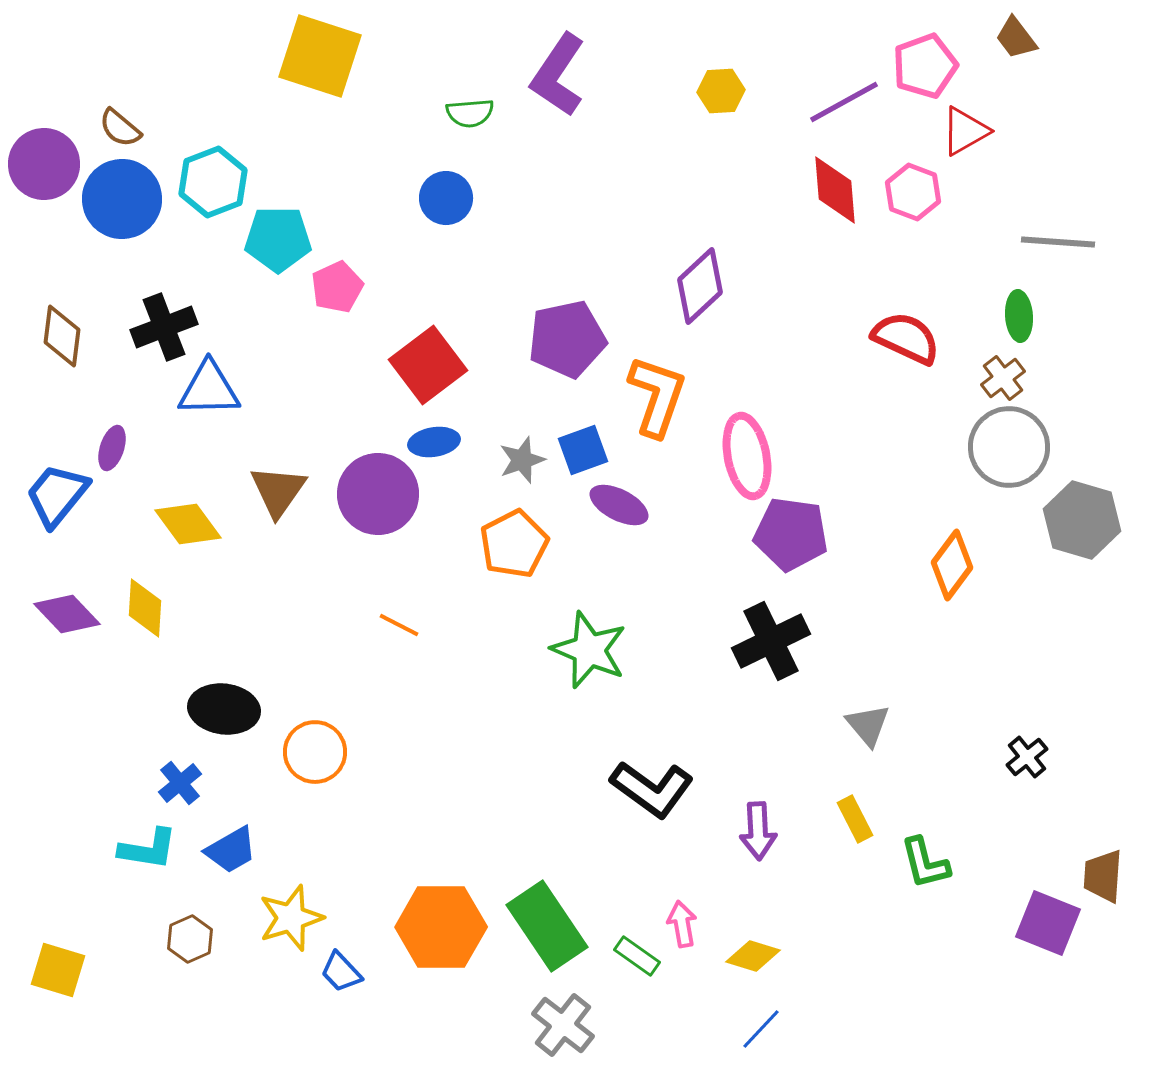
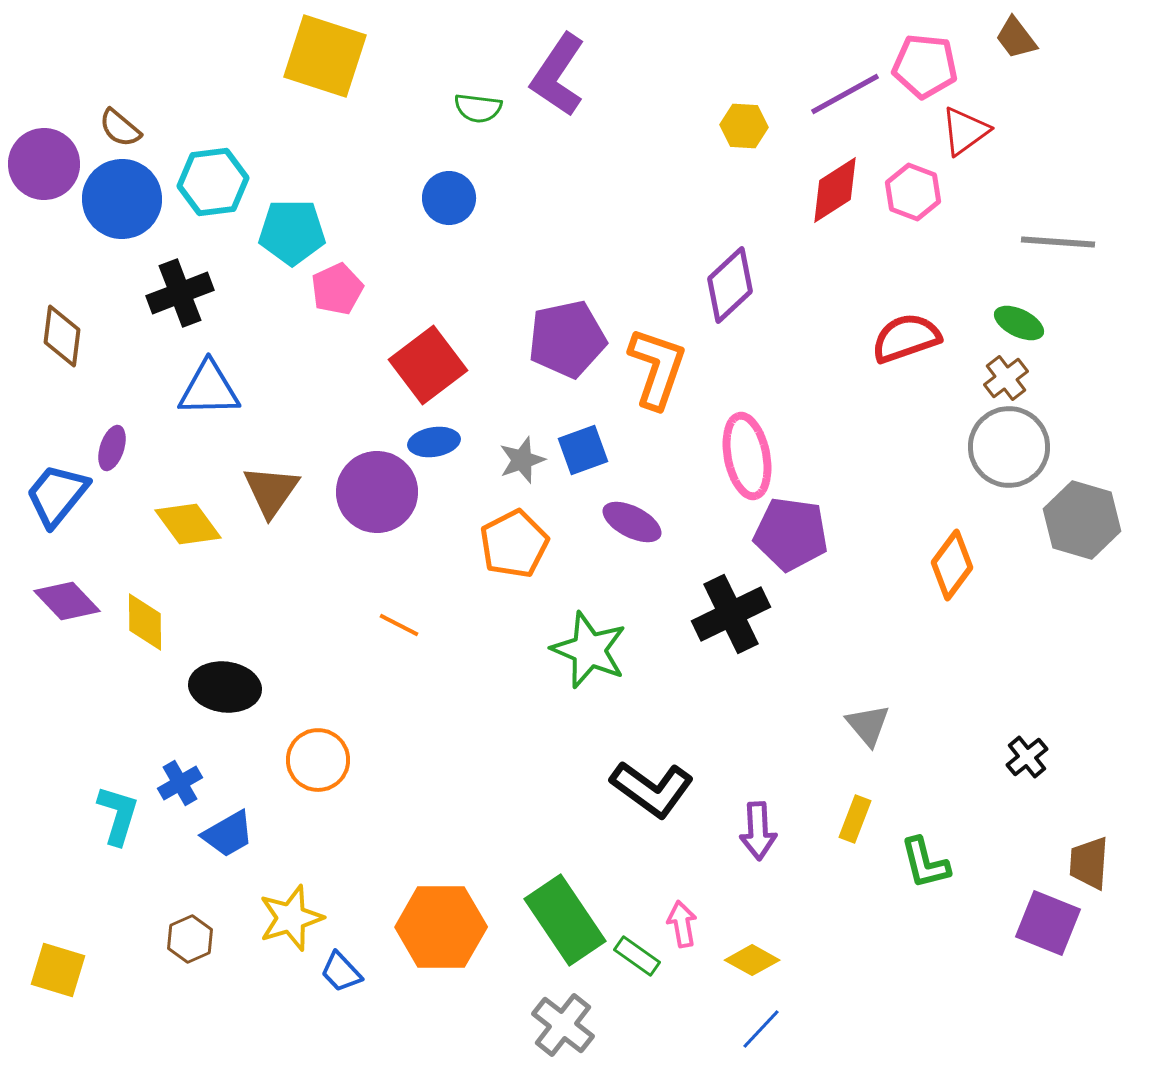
yellow square at (320, 56): moved 5 px right
pink pentagon at (925, 66): rotated 26 degrees clockwise
yellow hexagon at (721, 91): moved 23 px right, 35 px down; rotated 6 degrees clockwise
purple line at (844, 102): moved 1 px right, 8 px up
green semicircle at (470, 113): moved 8 px right, 5 px up; rotated 12 degrees clockwise
red triangle at (965, 131): rotated 6 degrees counterclockwise
cyan hexagon at (213, 182): rotated 14 degrees clockwise
red diamond at (835, 190): rotated 62 degrees clockwise
blue circle at (446, 198): moved 3 px right
cyan pentagon at (278, 239): moved 14 px right, 7 px up
purple diamond at (700, 286): moved 30 px right, 1 px up
pink pentagon at (337, 287): moved 2 px down
green ellipse at (1019, 316): moved 7 px down; rotated 60 degrees counterclockwise
black cross at (164, 327): moved 16 px right, 34 px up
red semicircle at (906, 338): rotated 44 degrees counterclockwise
brown cross at (1003, 378): moved 3 px right
orange L-shape at (657, 396): moved 28 px up
brown triangle at (278, 491): moved 7 px left
purple circle at (378, 494): moved 1 px left, 2 px up
purple ellipse at (619, 505): moved 13 px right, 17 px down
yellow diamond at (145, 608): moved 14 px down; rotated 4 degrees counterclockwise
purple diamond at (67, 614): moved 13 px up
black cross at (771, 641): moved 40 px left, 27 px up
black ellipse at (224, 709): moved 1 px right, 22 px up
orange circle at (315, 752): moved 3 px right, 8 px down
blue cross at (180, 783): rotated 9 degrees clockwise
yellow rectangle at (855, 819): rotated 48 degrees clockwise
cyan L-shape at (148, 849): moved 30 px left, 34 px up; rotated 82 degrees counterclockwise
blue trapezoid at (231, 850): moved 3 px left, 16 px up
brown trapezoid at (1103, 876): moved 14 px left, 13 px up
green rectangle at (547, 926): moved 18 px right, 6 px up
yellow diamond at (753, 956): moved 1 px left, 4 px down; rotated 12 degrees clockwise
